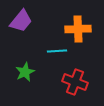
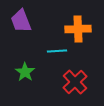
purple trapezoid: rotated 120 degrees clockwise
green star: rotated 12 degrees counterclockwise
red cross: rotated 25 degrees clockwise
